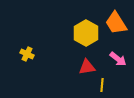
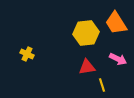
yellow hexagon: rotated 25 degrees clockwise
pink arrow: rotated 12 degrees counterclockwise
yellow line: rotated 24 degrees counterclockwise
